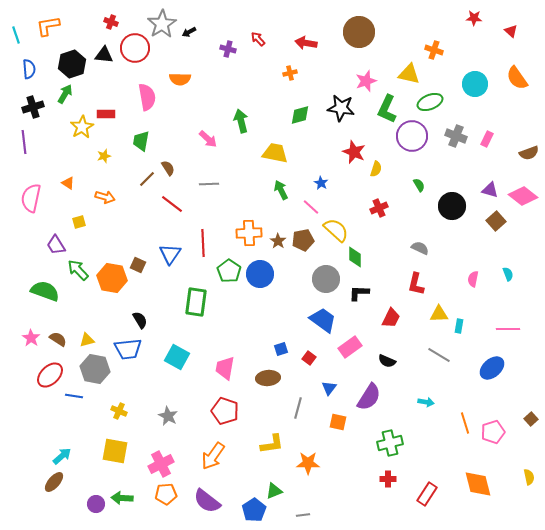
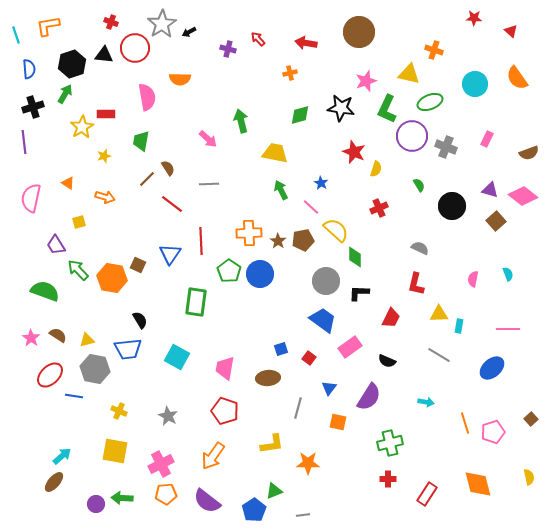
gray cross at (456, 136): moved 10 px left, 11 px down
red line at (203, 243): moved 2 px left, 2 px up
gray circle at (326, 279): moved 2 px down
brown semicircle at (58, 339): moved 4 px up
